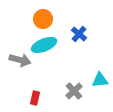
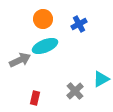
blue cross: moved 10 px up; rotated 21 degrees clockwise
cyan ellipse: moved 1 px right, 1 px down
gray arrow: rotated 40 degrees counterclockwise
cyan triangle: moved 1 px right, 1 px up; rotated 24 degrees counterclockwise
gray cross: moved 1 px right
